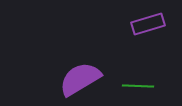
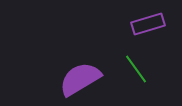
green line: moved 2 px left, 17 px up; rotated 52 degrees clockwise
